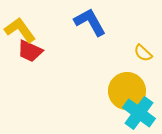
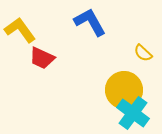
red trapezoid: moved 12 px right, 7 px down
yellow circle: moved 3 px left, 1 px up
cyan cross: moved 6 px left
